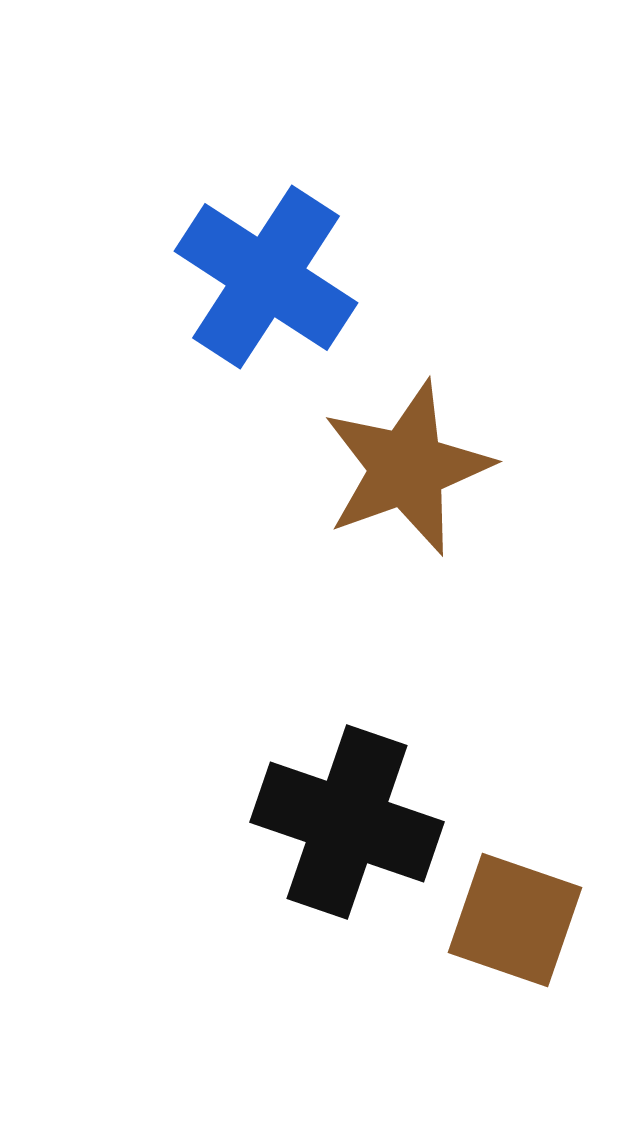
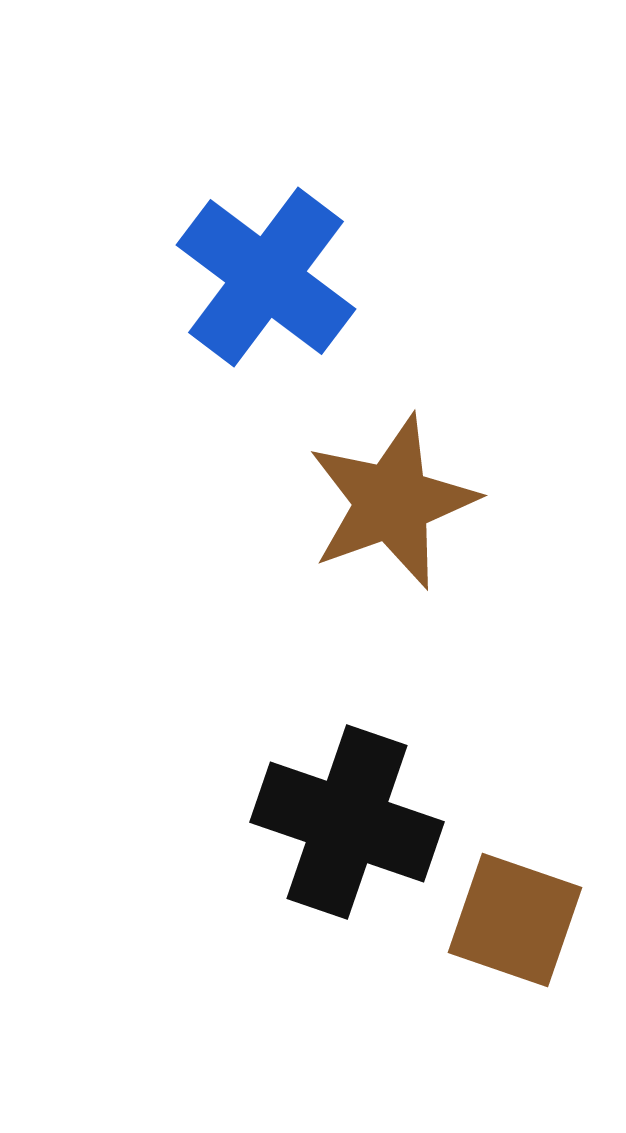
blue cross: rotated 4 degrees clockwise
brown star: moved 15 px left, 34 px down
